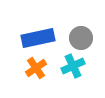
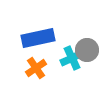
gray circle: moved 6 px right, 12 px down
cyan cross: moved 1 px left, 8 px up
